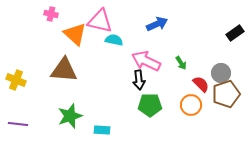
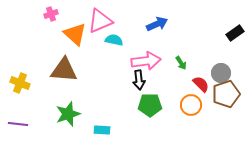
pink cross: rotated 32 degrees counterclockwise
pink triangle: rotated 36 degrees counterclockwise
pink arrow: rotated 148 degrees clockwise
yellow cross: moved 4 px right, 3 px down
green star: moved 2 px left, 2 px up
